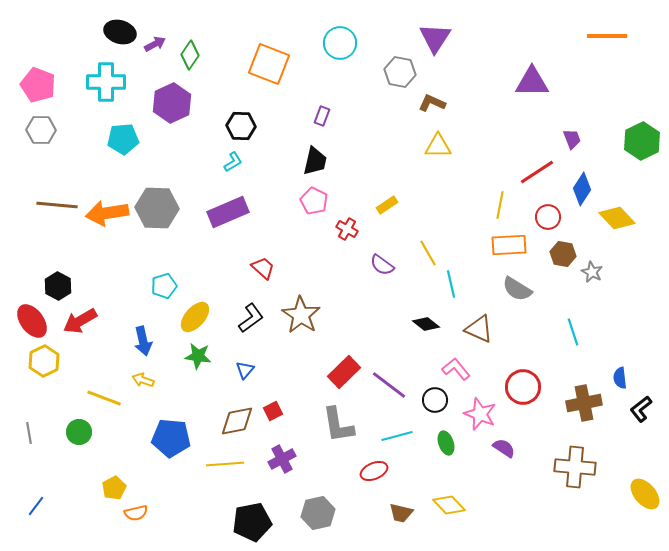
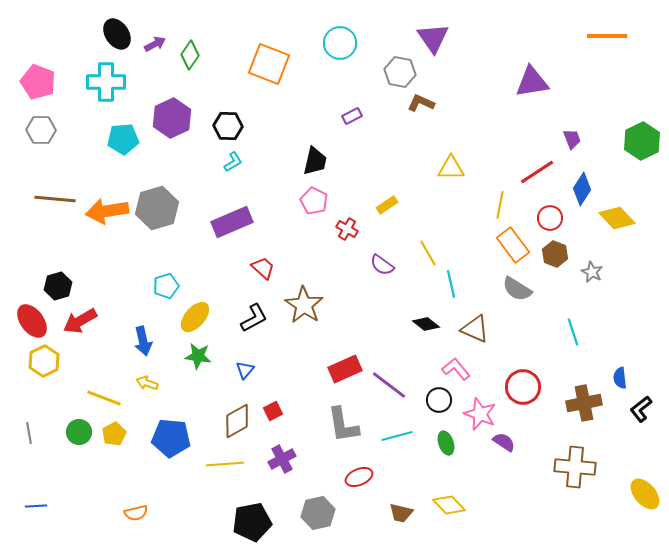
black ellipse at (120, 32): moved 3 px left, 2 px down; rotated 40 degrees clockwise
purple triangle at (435, 38): moved 2 px left; rotated 8 degrees counterclockwise
purple triangle at (532, 82): rotated 9 degrees counterclockwise
pink pentagon at (38, 85): moved 3 px up
purple hexagon at (172, 103): moved 15 px down
brown L-shape at (432, 103): moved 11 px left
purple rectangle at (322, 116): moved 30 px right; rotated 42 degrees clockwise
black hexagon at (241, 126): moved 13 px left
yellow triangle at (438, 146): moved 13 px right, 22 px down
brown line at (57, 205): moved 2 px left, 6 px up
gray hexagon at (157, 208): rotated 18 degrees counterclockwise
purple rectangle at (228, 212): moved 4 px right, 10 px down
orange arrow at (107, 213): moved 2 px up
red circle at (548, 217): moved 2 px right, 1 px down
orange rectangle at (509, 245): moved 4 px right; rotated 56 degrees clockwise
brown hexagon at (563, 254): moved 8 px left; rotated 10 degrees clockwise
black hexagon at (58, 286): rotated 16 degrees clockwise
cyan pentagon at (164, 286): moved 2 px right
brown star at (301, 315): moved 3 px right, 10 px up
black L-shape at (251, 318): moved 3 px right; rotated 8 degrees clockwise
brown triangle at (479, 329): moved 4 px left
red rectangle at (344, 372): moved 1 px right, 3 px up; rotated 20 degrees clockwise
yellow arrow at (143, 380): moved 4 px right, 3 px down
black circle at (435, 400): moved 4 px right
brown diamond at (237, 421): rotated 18 degrees counterclockwise
gray L-shape at (338, 425): moved 5 px right
purple semicircle at (504, 448): moved 6 px up
red ellipse at (374, 471): moved 15 px left, 6 px down
yellow pentagon at (114, 488): moved 54 px up
blue line at (36, 506): rotated 50 degrees clockwise
